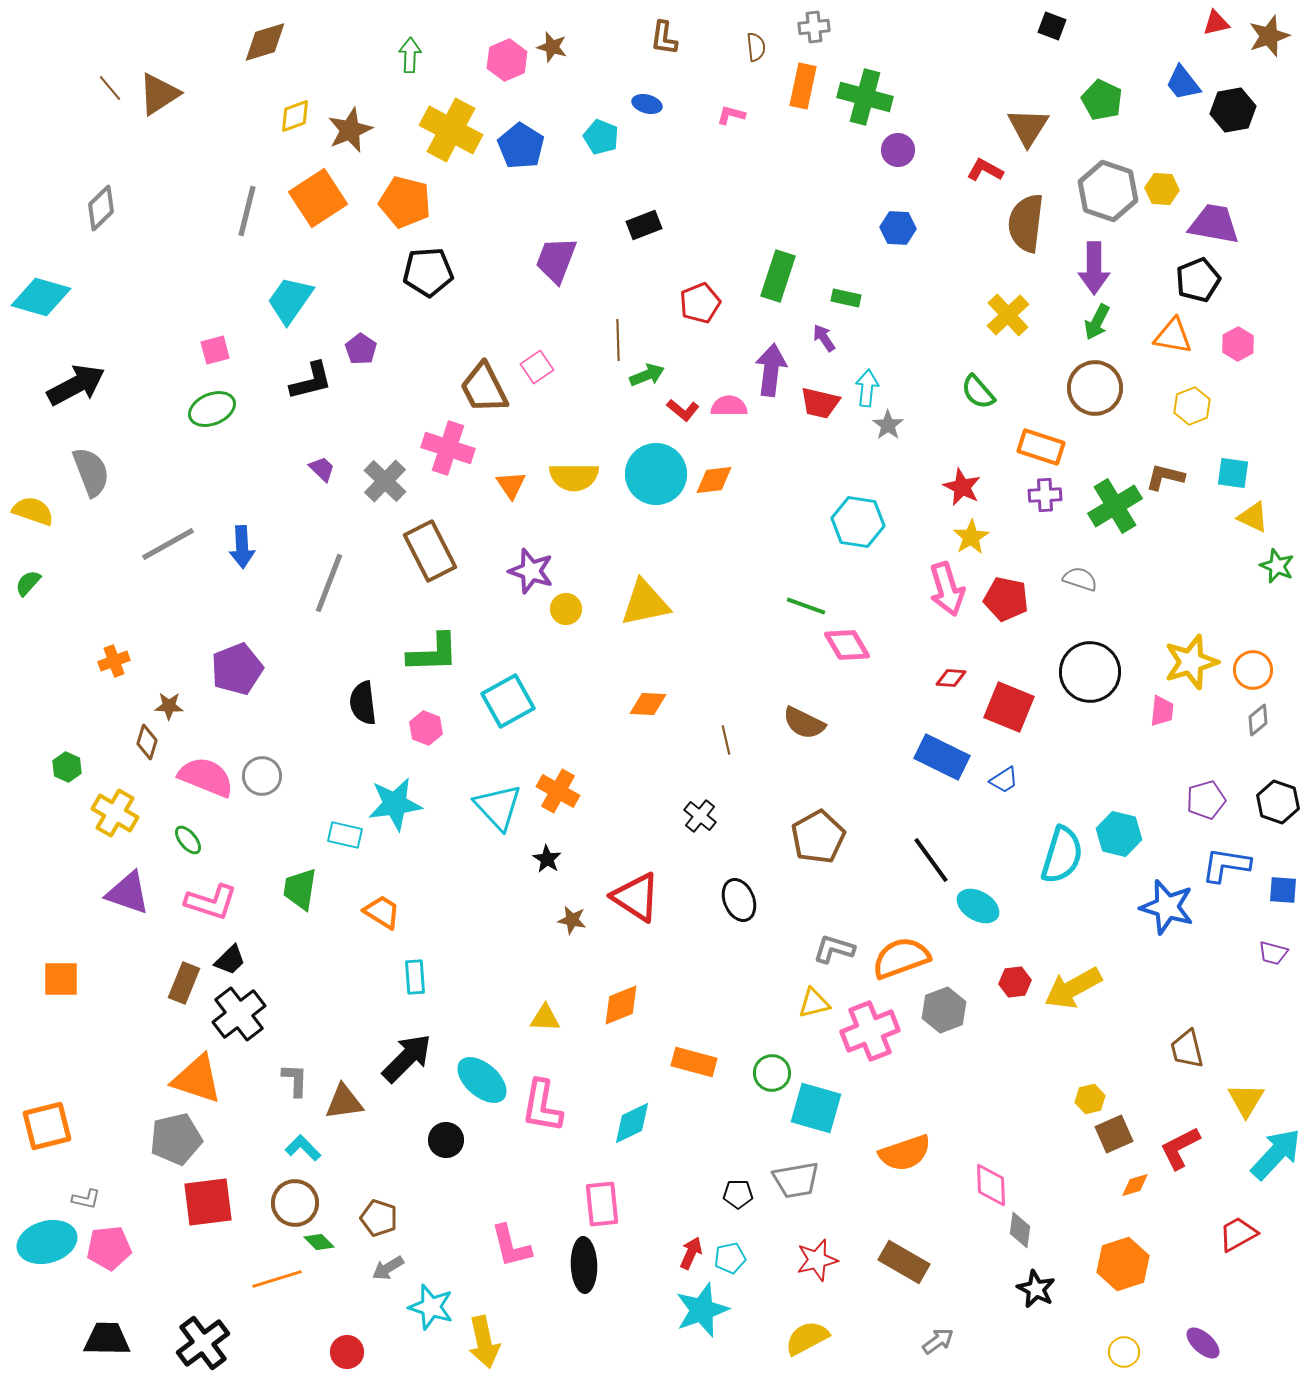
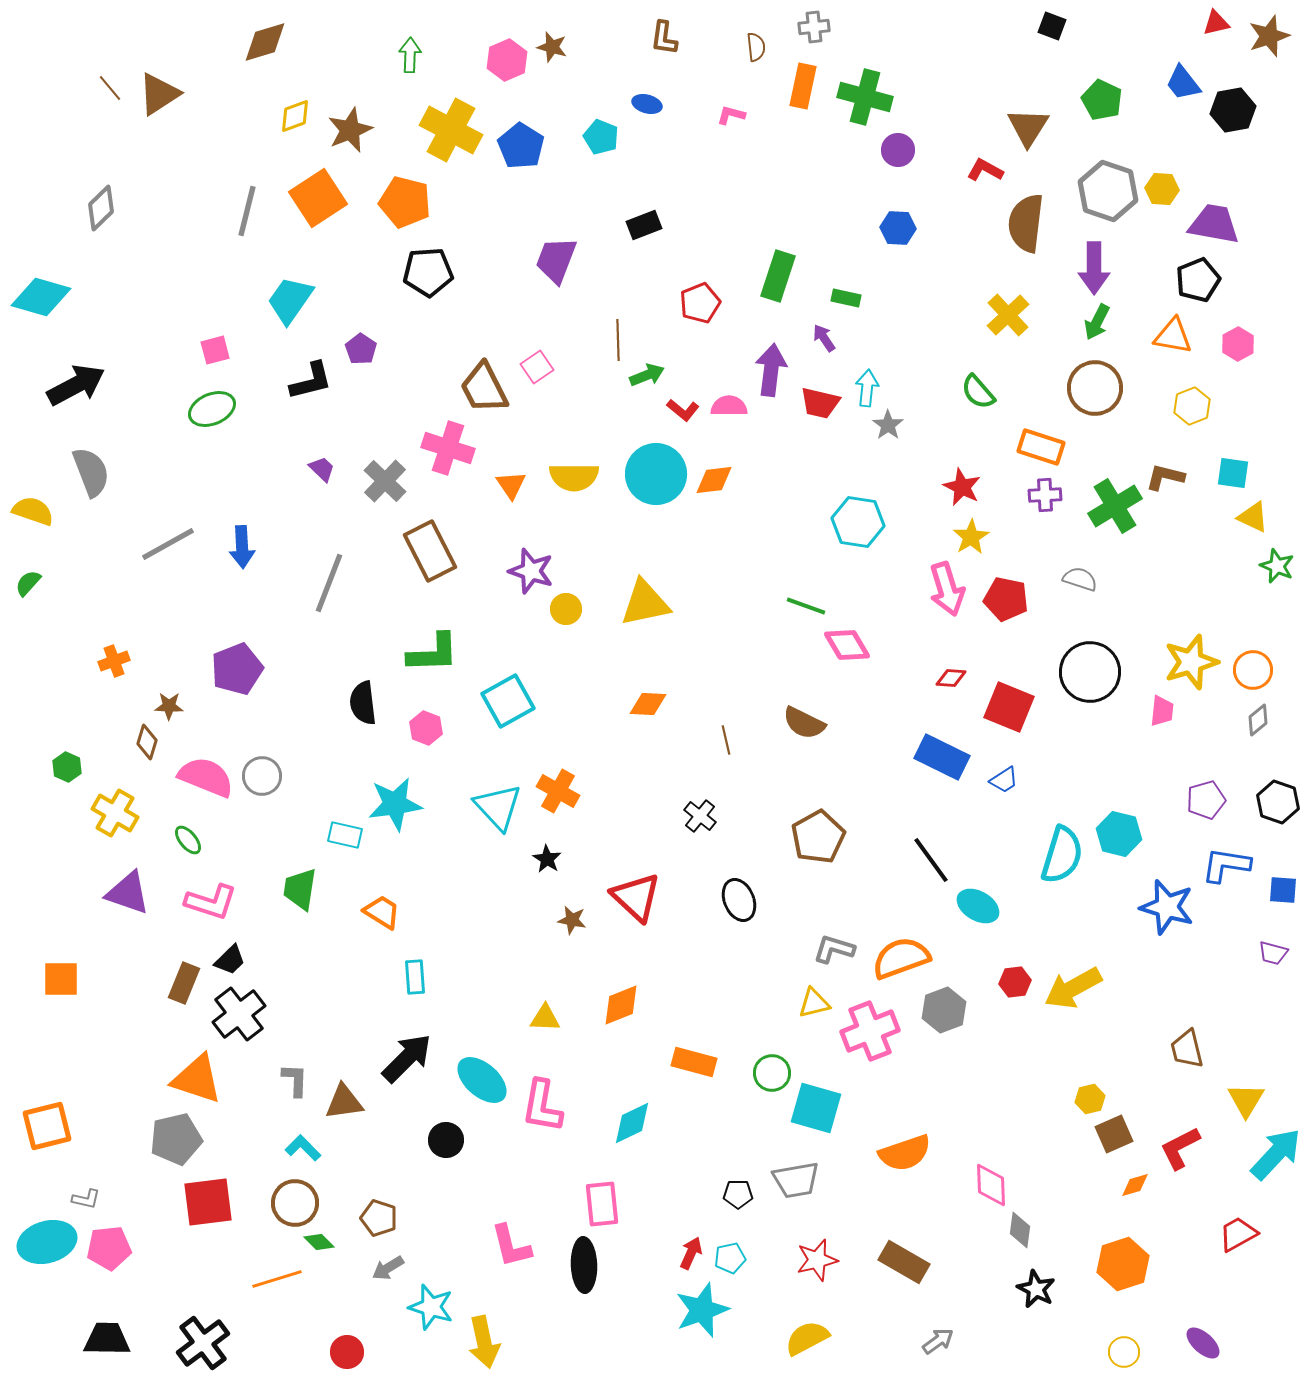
red triangle at (636, 897): rotated 10 degrees clockwise
